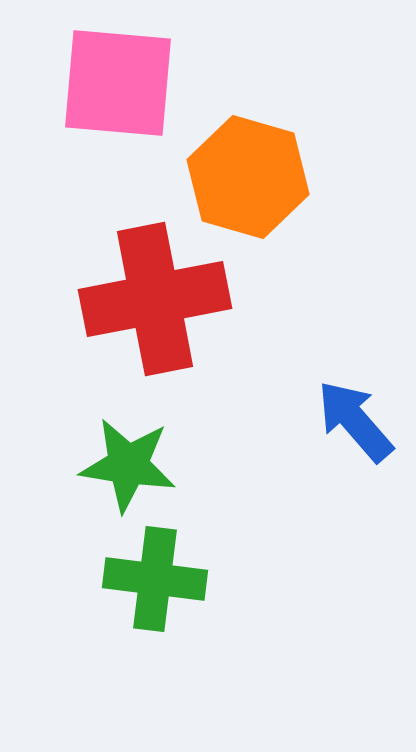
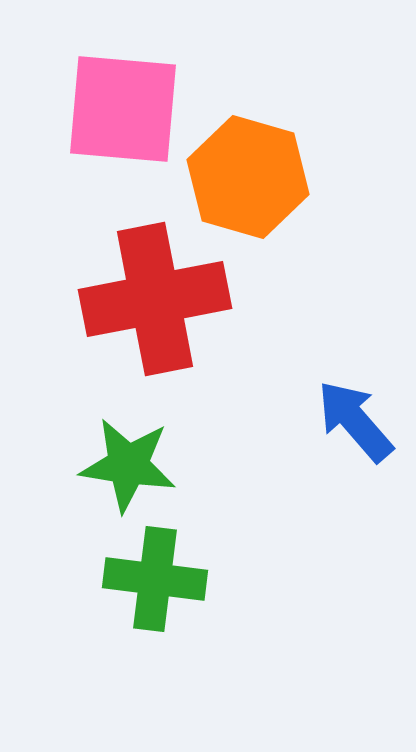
pink square: moved 5 px right, 26 px down
